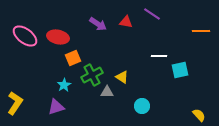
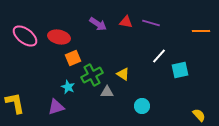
purple line: moved 1 px left, 9 px down; rotated 18 degrees counterclockwise
red ellipse: moved 1 px right
white line: rotated 49 degrees counterclockwise
yellow triangle: moved 1 px right, 3 px up
cyan star: moved 4 px right, 2 px down; rotated 16 degrees counterclockwise
yellow L-shape: rotated 45 degrees counterclockwise
